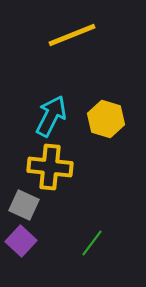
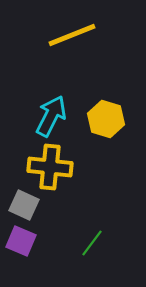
purple square: rotated 20 degrees counterclockwise
